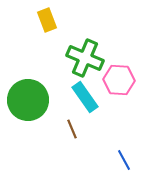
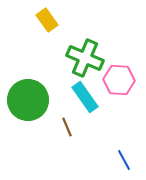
yellow rectangle: rotated 15 degrees counterclockwise
brown line: moved 5 px left, 2 px up
